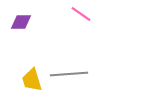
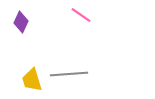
pink line: moved 1 px down
purple diamond: rotated 65 degrees counterclockwise
